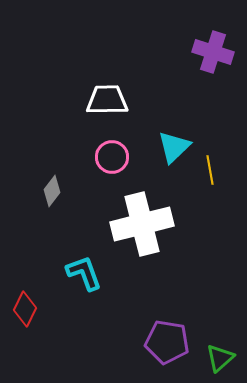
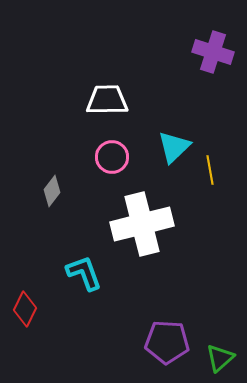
purple pentagon: rotated 6 degrees counterclockwise
